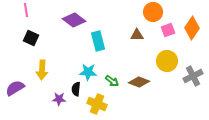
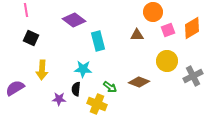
orange diamond: rotated 25 degrees clockwise
cyan star: moved 5 px left, 3 px up
green arrow: moved 2 px left, 6 px down
